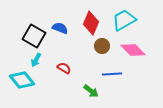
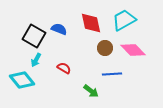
red diamond: rotated 35 degrees counterclockwise
blue semicircle: moved 1 px left, 1 px down
brown circle: moved 3 px right, 2 px down
